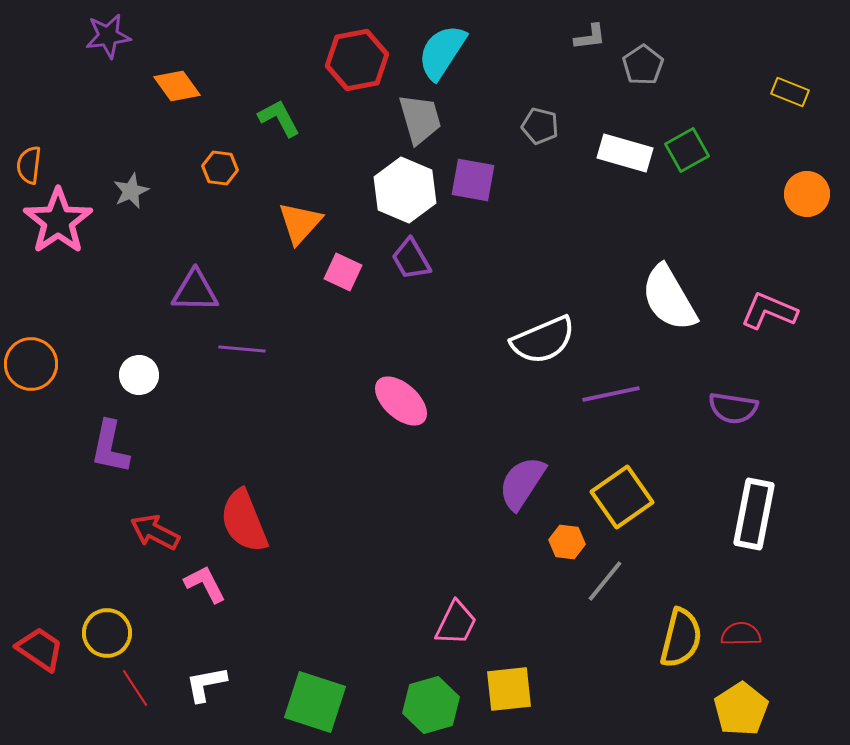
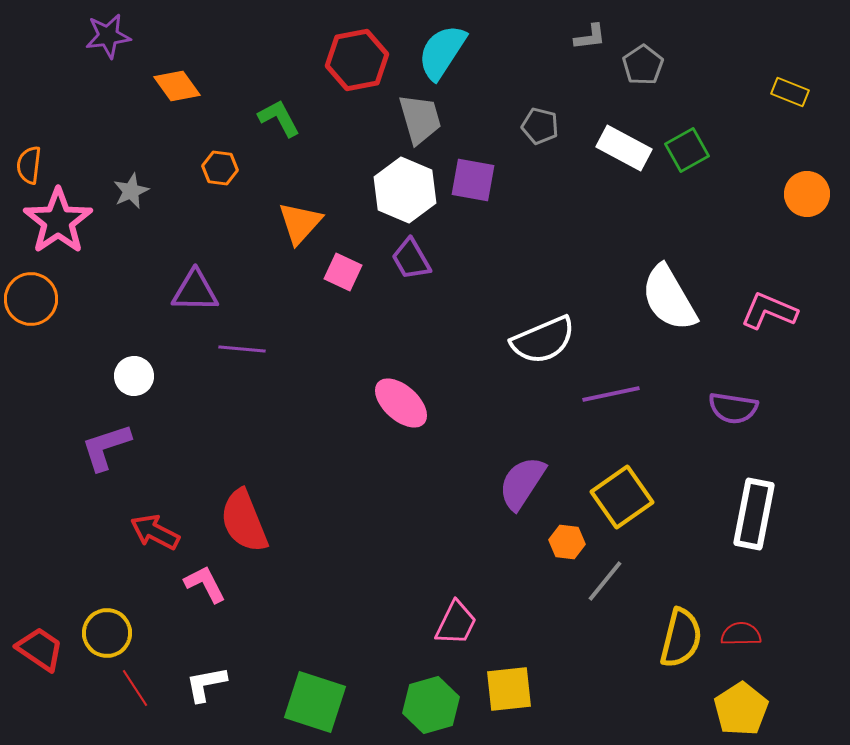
white rectangle at (625, 153): moved 1 px left, 5 px up; rotated 12 degrees clockwise
orange circle at (31, 364): moved 65 px up
white circle at (139, 375): moved 5 px left, 1 px down
pink ellipse at (401, 401): moved 2 px down
purple L-shape at (110, 447): moved 4 px left; rotated 60 degrees clockwise
